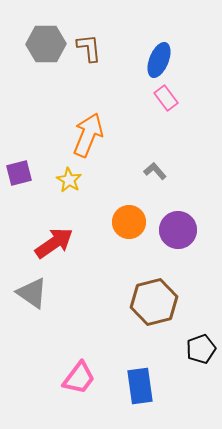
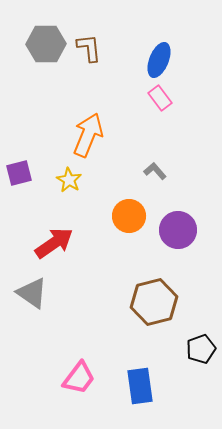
pink rectangle: moved 6 px left
orange circle: moved 6 px up
